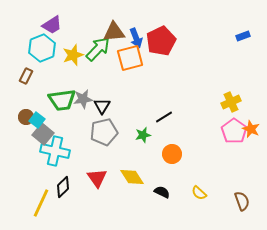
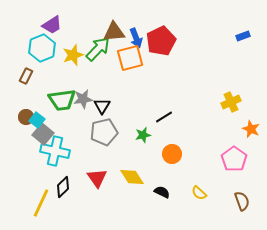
pink pentagon: moved 28 px down
